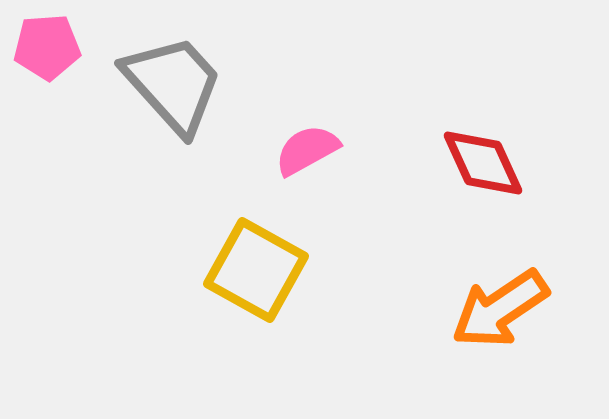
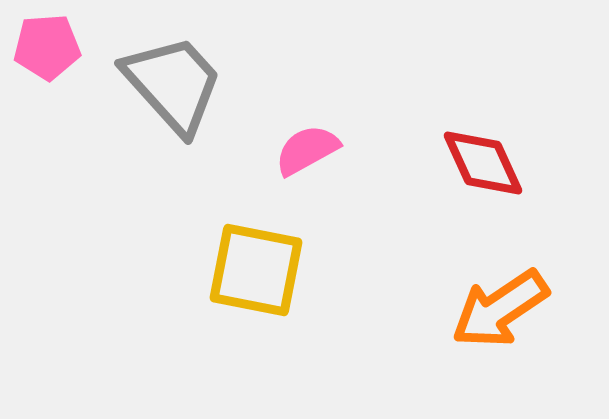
yellow square: rotated 18 degrees counterclockwise
